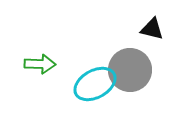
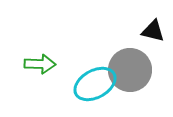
black triangle: moved 1 px right, 2 px down
